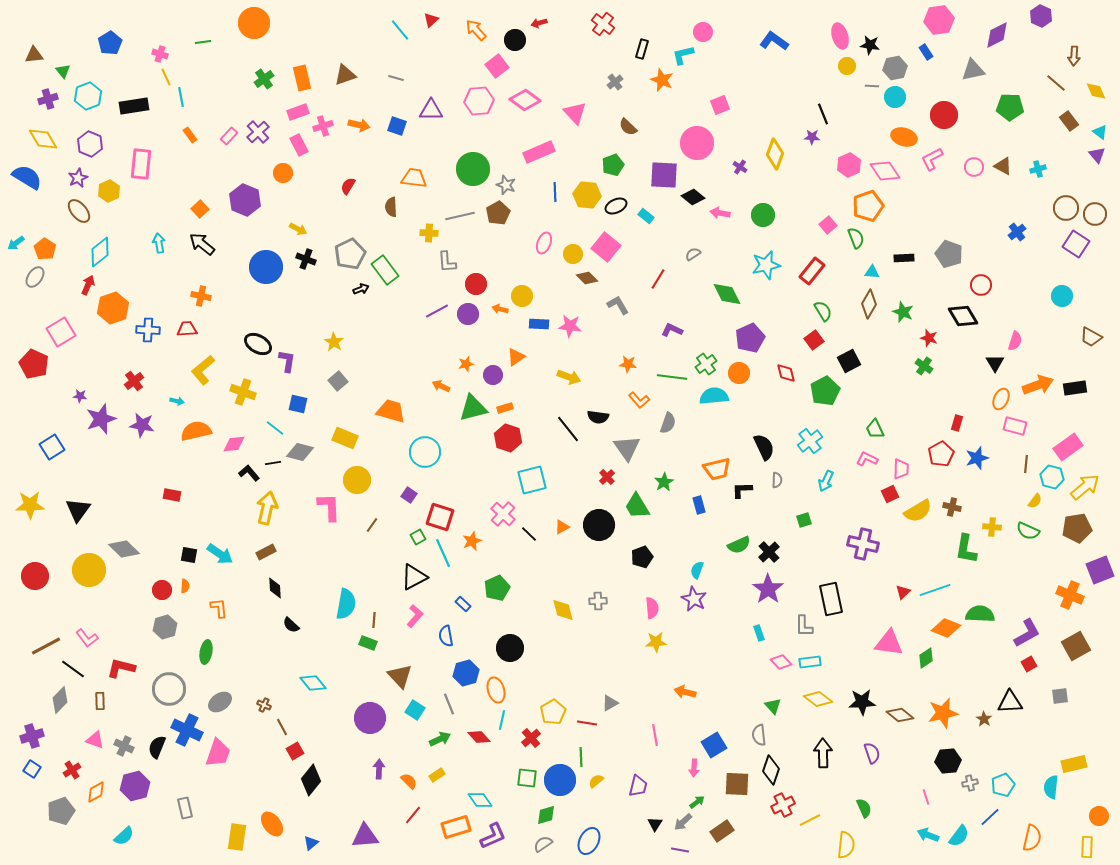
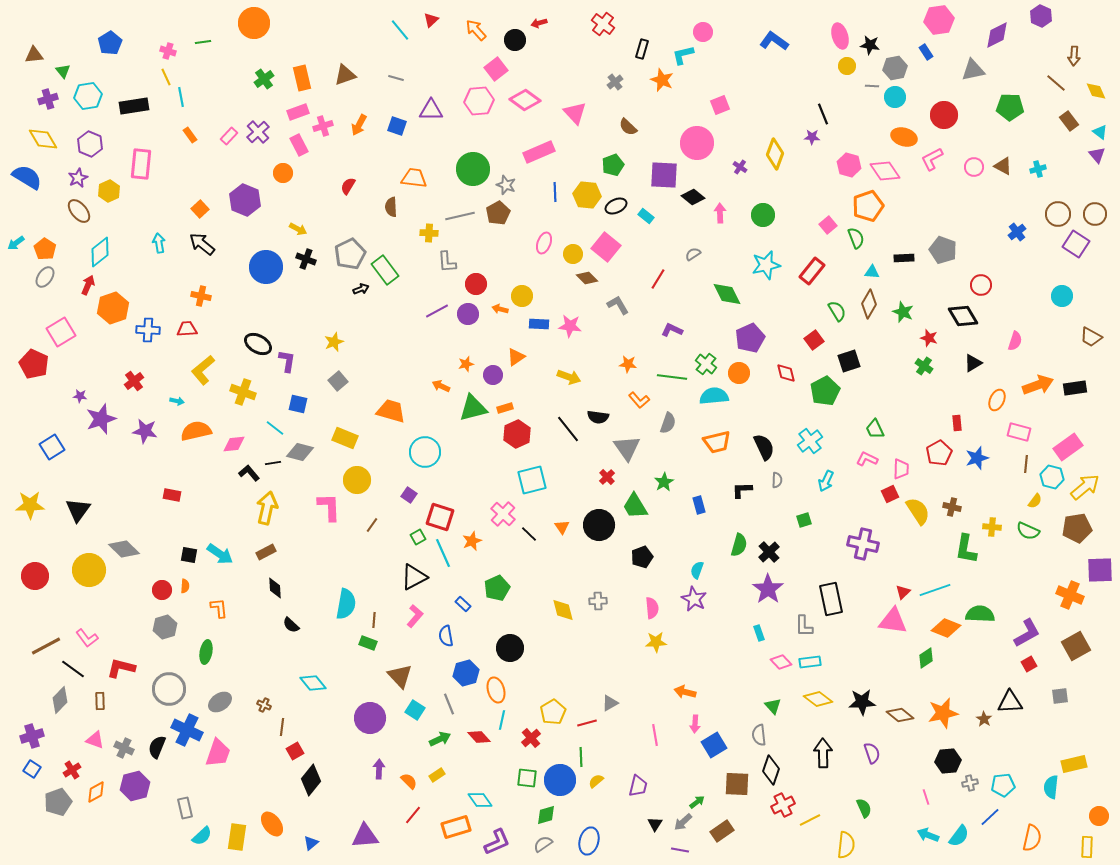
pink cross at (160, 54): moved 8 px right, 3 px up
pink square at (497, 66): moved 1 px left, 3 px down
cyan hexagon at (88, 96): rotated 12 degrees clockwise
orange arrow at (359, 125): rotated 105 degrees clockwise
pink hexagon at (849, 165): rotated 20 degrees counterclockwise
brown circle at (1066, 208): moved 8 px left, 6 px down
pink arrow at (720, 213): rotated 78 degrees clockwise
gray pentagon at (949, 254): moved 6 px left, 4 px up
gray ellipse at (35, 277): moved 10 px right
green semicircle at (823, 311): moved 14 px right
yellow star at (334, 342): rotated 18 degrees clockwise
black square at (849, 361): rotated 10 degrees clockwise
black triangle at (995, 363): moved 22 px left; rotated 30 degrees clockwise
green cross at (706, 364): rotated 15 degrees counterclockwise
orange ellipse at (1001, 399): moved 4 px left, 1 px down
red rectangle at (957, 423): rotated 21 degrees counterclockwise
purple star at (142, 425): moved 3 px right, 6 px down
pink rectangle at (1015, 426): moved 4 px right, 6 px down
red hexagon at (508, 438): moved 9 px right, 4 px up; rotated 16 degrees clockwise
red pentagon at (941, 454): moved 2 px left, 1 px up
orange trapezoid at (717, 469): moved 27 px up
green trapezoid at (637, 506): moved 2 px left
yellow semicircle at (918, 511): rotated 92 degrees counterclockwise
orange triangle at (562, 527): rotated 35 degrees counterclockwise
green semicircle at (739, 545): rotated 50 degrees counterclockwise
purple square at (1100, 570): rotated 20 degrees clockwise
pink triangle at (889, 643): moved 4 px right, 22 px up
red line at (587, 723): rotated 24 degrees counterclockwise
brown line at (282, 727): rotated 36 degrees clockwise
gray cross at (124, 746): moved 2 px down
pink arrow at (694, 768): moved 1 px right, 44 px up
cyan pentagon at (1003, 785): rotated 15 degrees clockwise
gray pentagon at (61, 811): moved 3 px left, 9 px up
cyan semicircle at (124, 836): moved 78 px right
purple L-shape at (493, 836): moved 4 px right, 6 px down
blue ellipse at (589, 841): rotated 12 degrees counterclockwise
